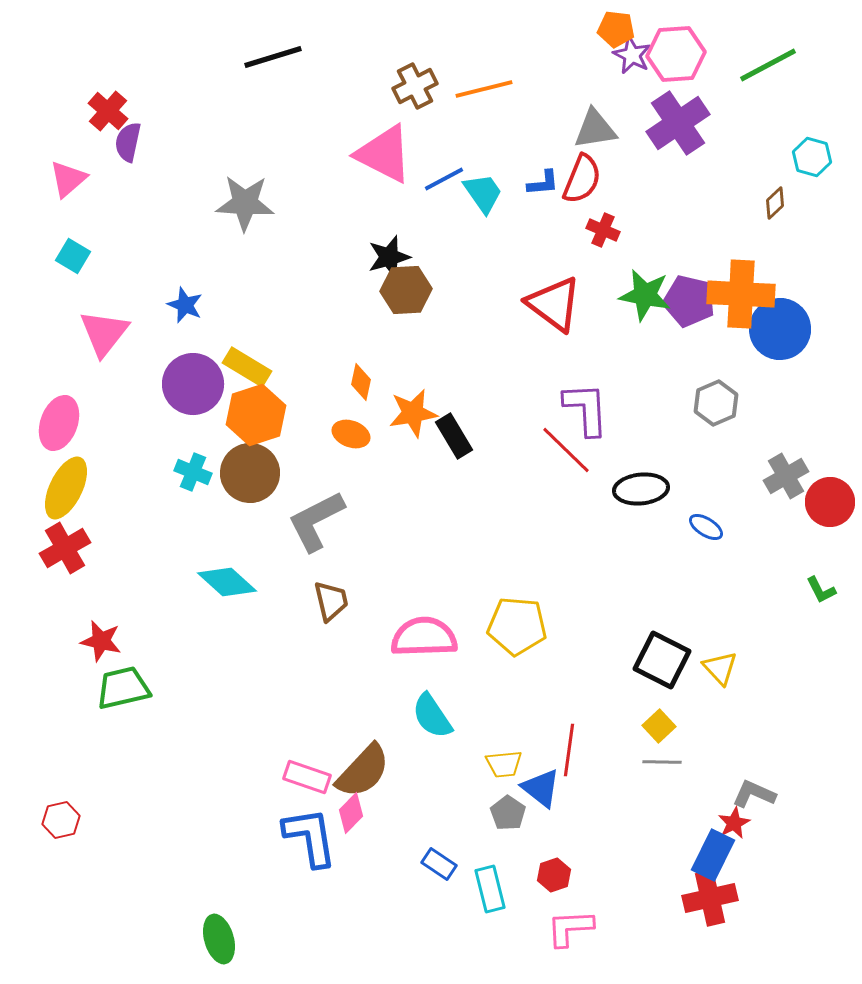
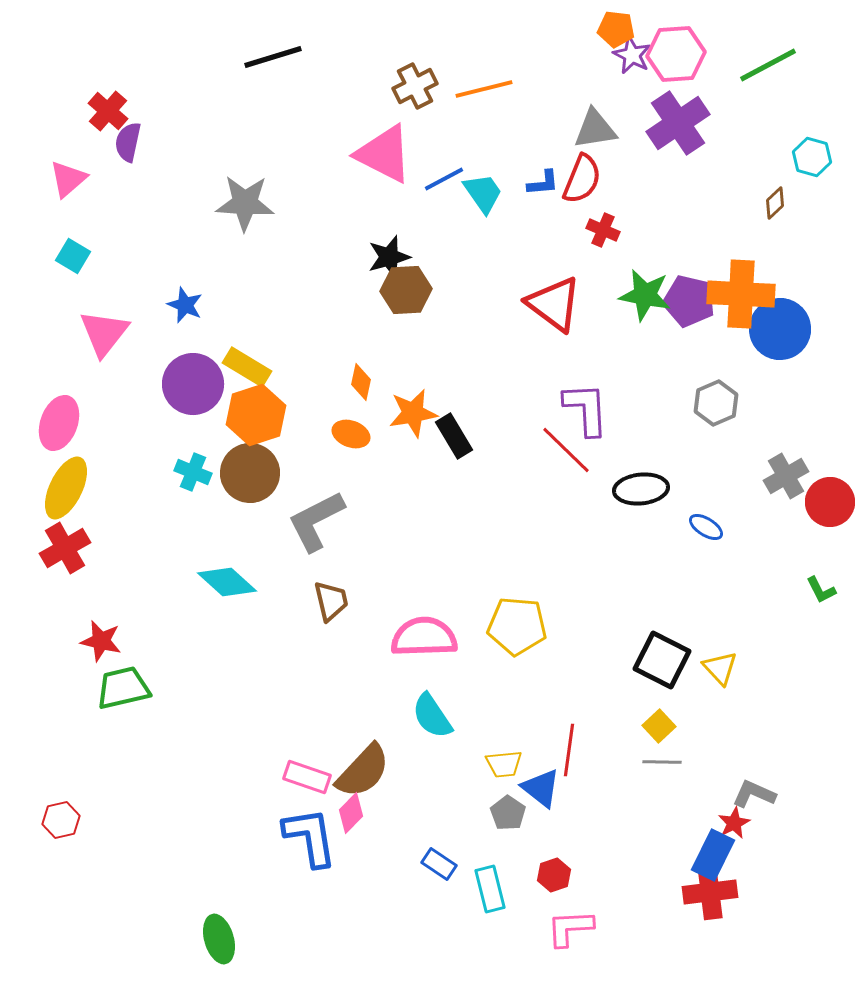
red cross at (710, 898): moved 6 px up; rotated 6 degrees clockwise
